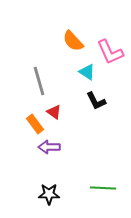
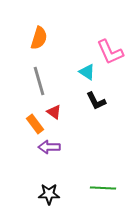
orange semicircle: moved 34 px left, 3 px up; rotated 120 degrees counterclockwise
